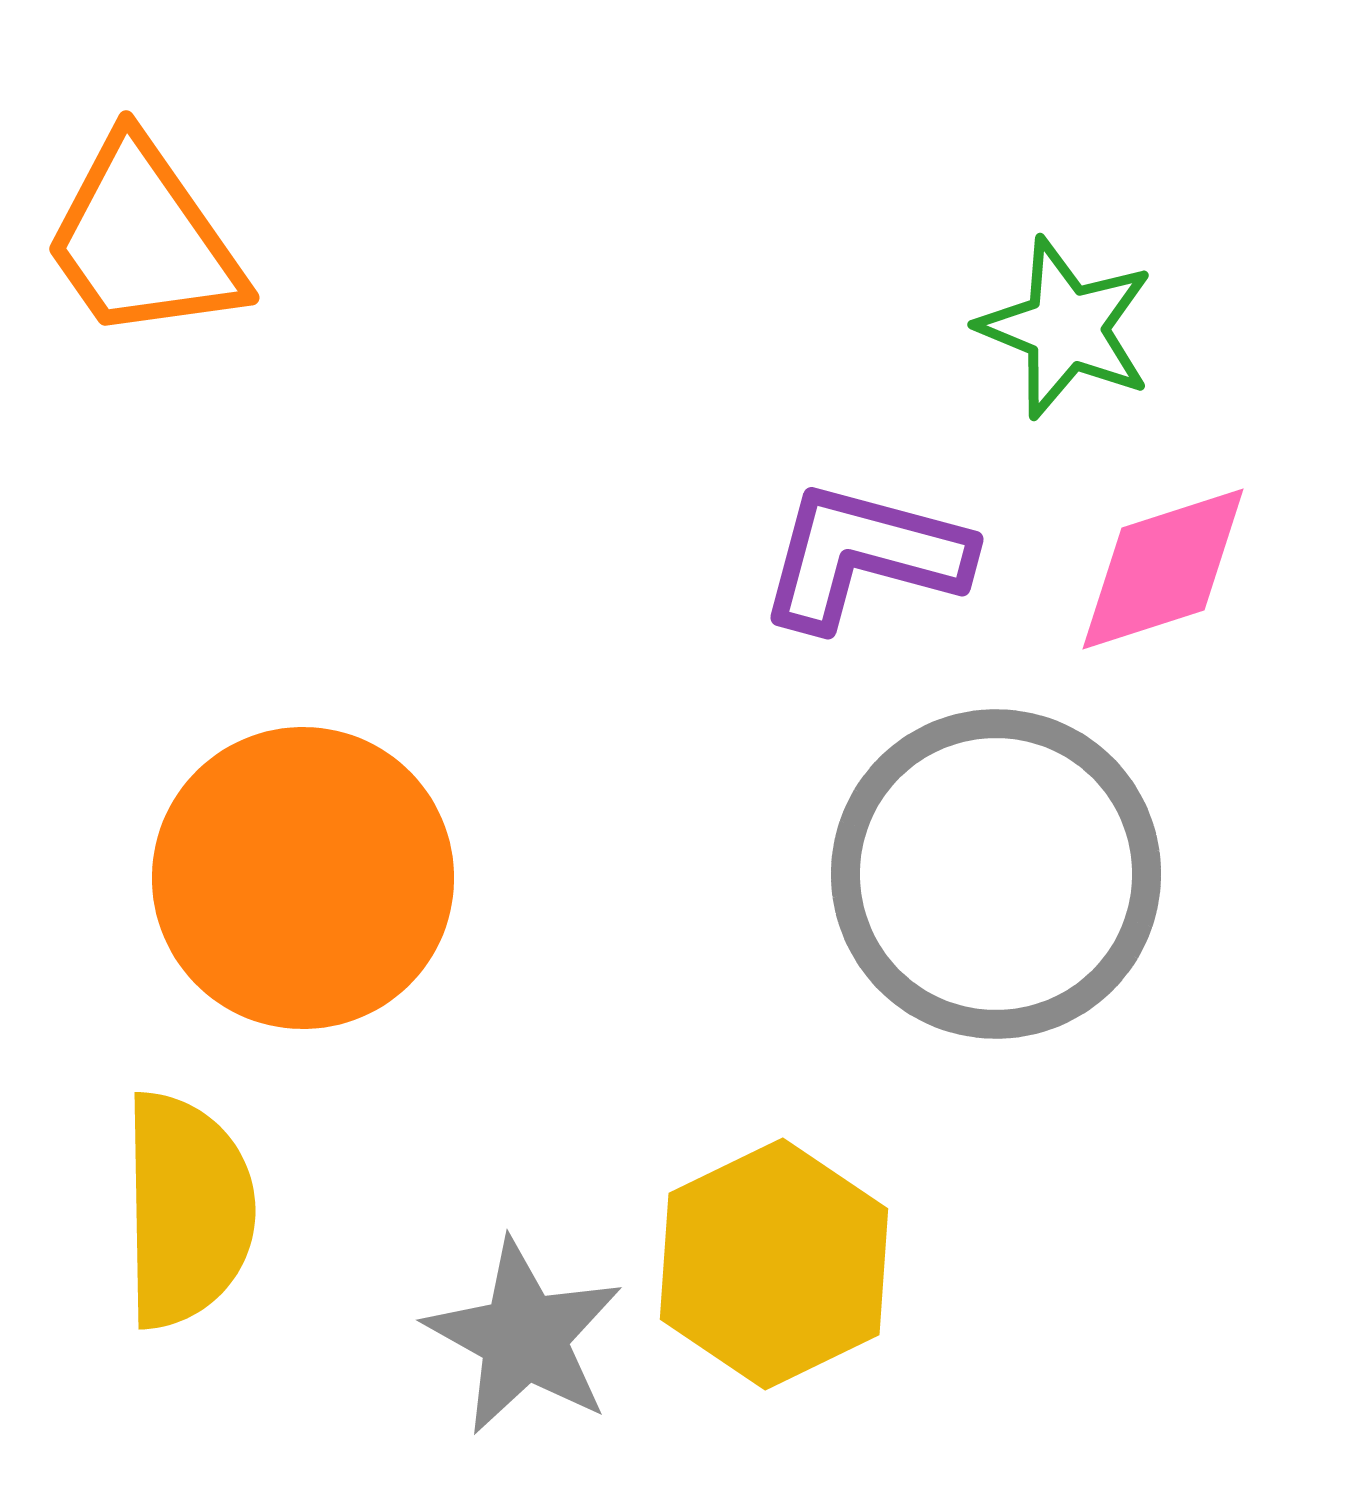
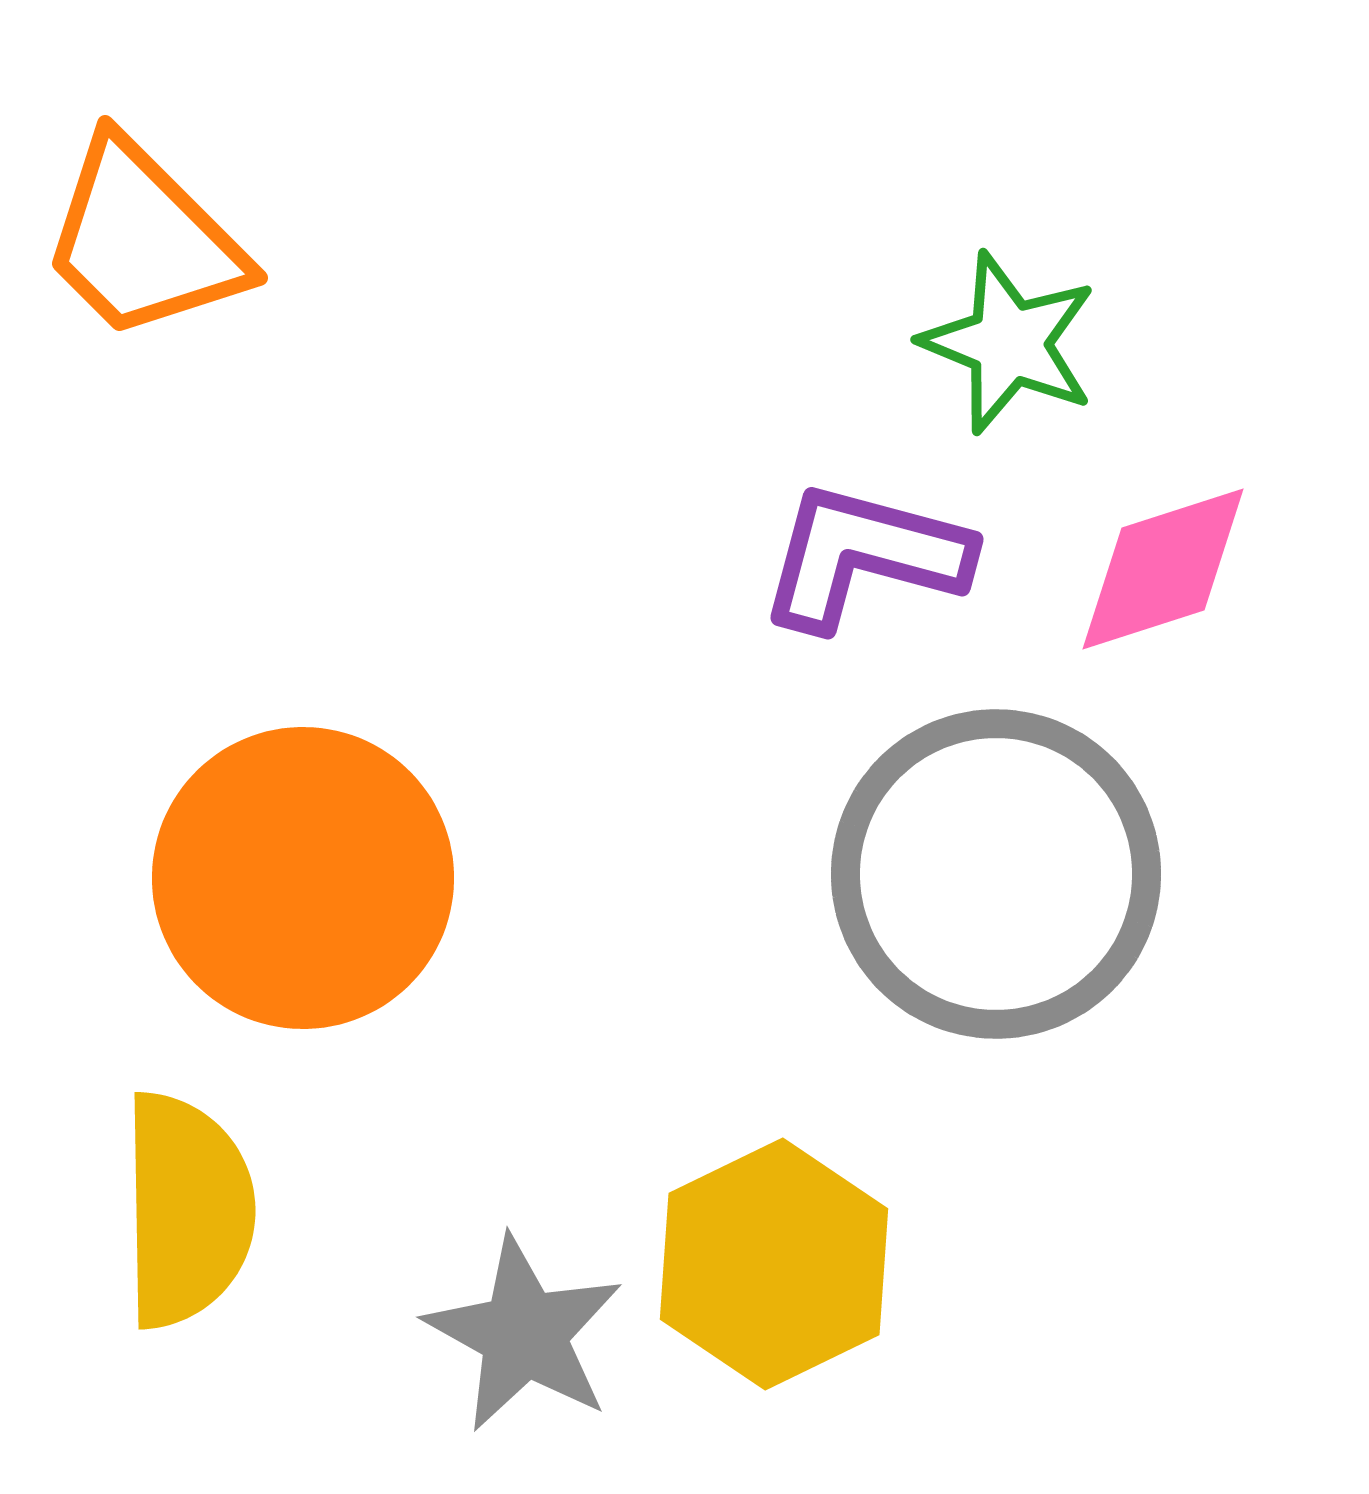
orange trapezoid: rotated 10 degrees counterclockwise
green star: moved 57 px left, 15 px down
gray star: moved 3 px up
